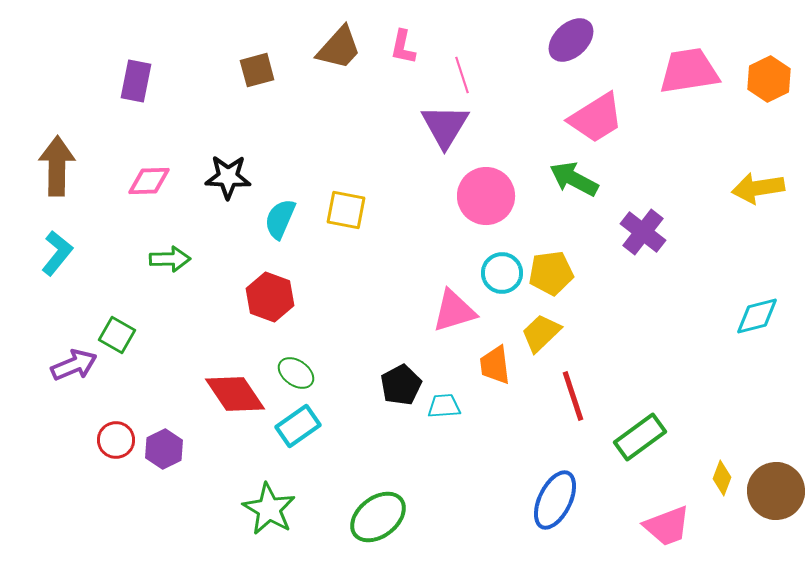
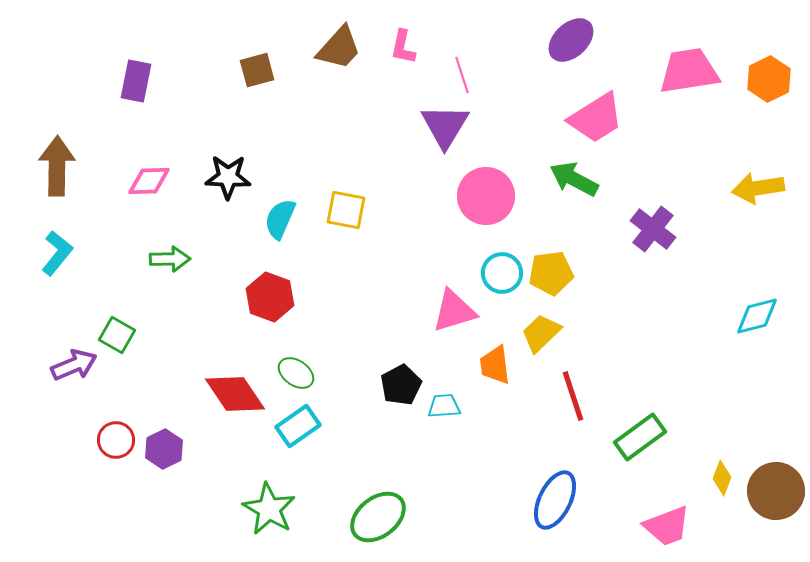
purple cross at (643, 232): moved 10 px right, 3 px up
